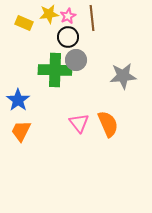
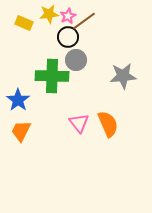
brown line: moved 8 px left, 3 px down; rotated 60 degrees clockwise
green cross: moved 3 px left, 6 px down
